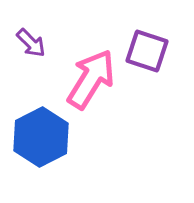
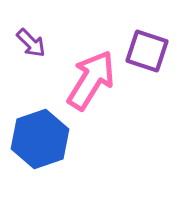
pink arrow: moved 1 px down
blue hexagon: moved 1 px left, 2 px down; rotated 8 degrees clockwise
